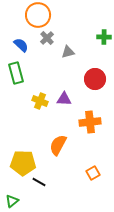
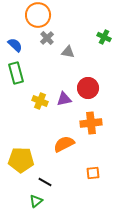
green cross: rotated 24 degrees clockwise
blue semicircle: moved 6 px left
gray triangle: rotated 24 degrees clockwise
red circle: moved 7 px left, 9 px down
purple triangle: rotated 14 degrees counterclockwise
orange cross: moved 1 px right, 1 px down
orange semicircle: moved 6 px right, 1 px up; rotated 35 degrees clockwise
yellow pentagon: moved 2 px left, 3 px up
orange square: rotated 24 degrees clockwise
black line: moved 6 px right
green triangle: moved 24 px right
